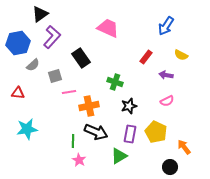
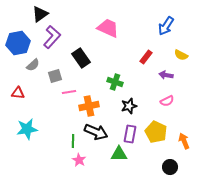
orange arrow: moved 6 px up; rotated 14 degrees clockwise
green triangle: moved 2 px up; rotated 30 degrees clockwise
